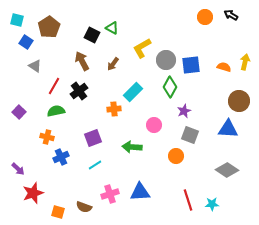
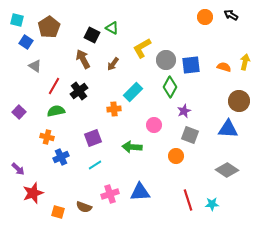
brown arrow at (82, 61): moved 1 px right, 2 px up
